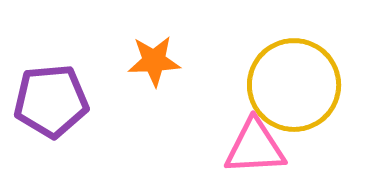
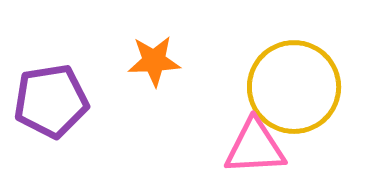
yellow circle: moved 2 px down
purple pentagon: rotated 4 degrees counterclockwise
